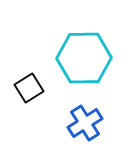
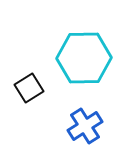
blue cross: moved 3 px down
